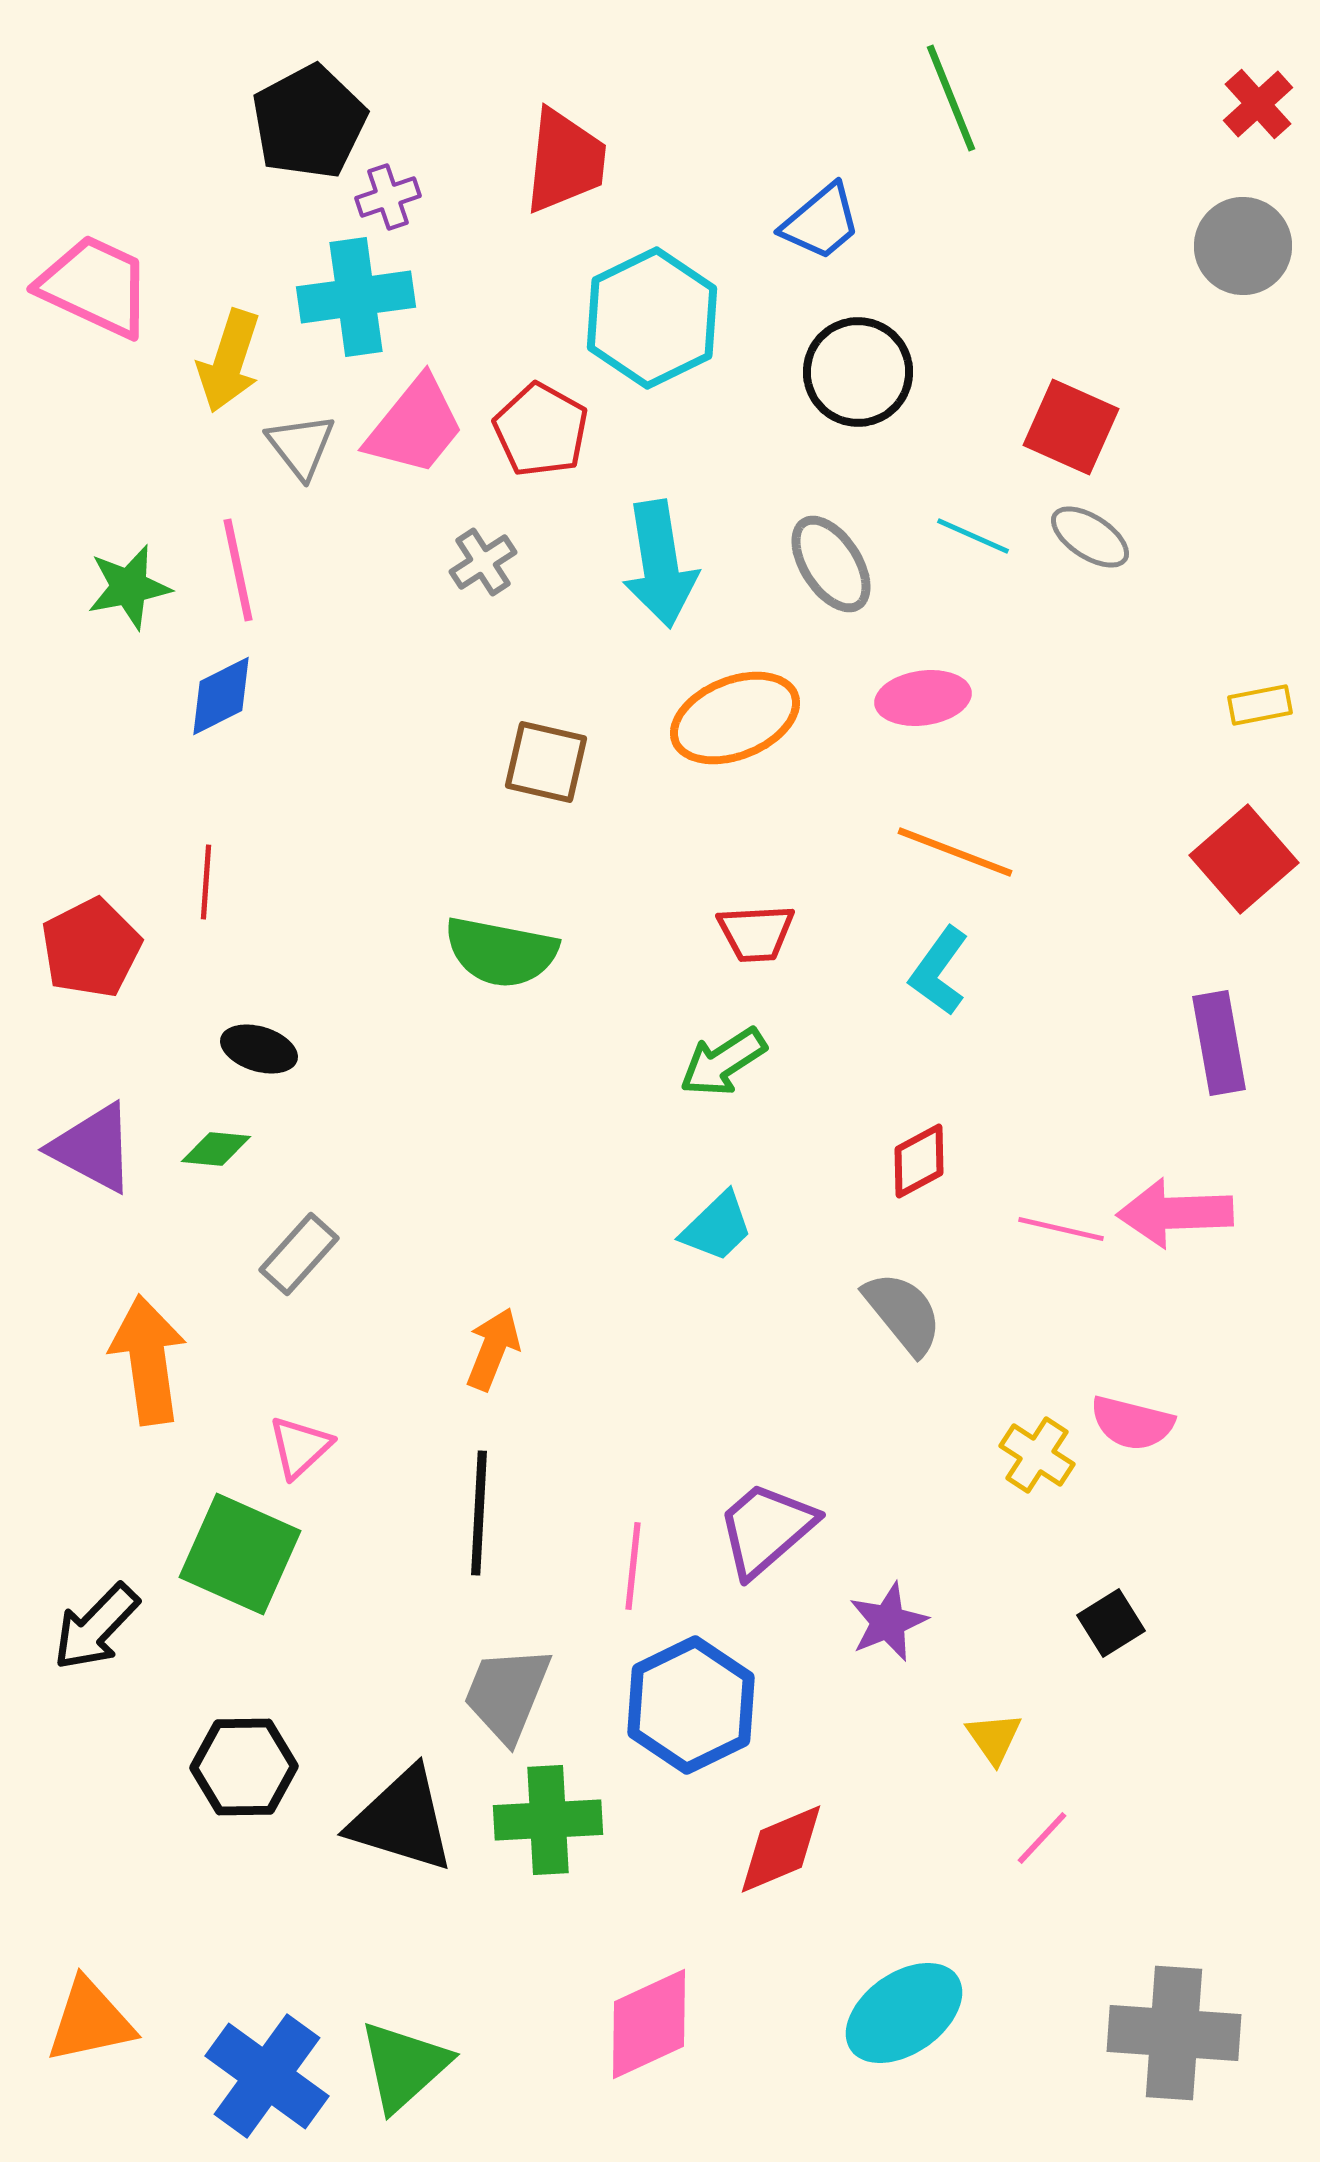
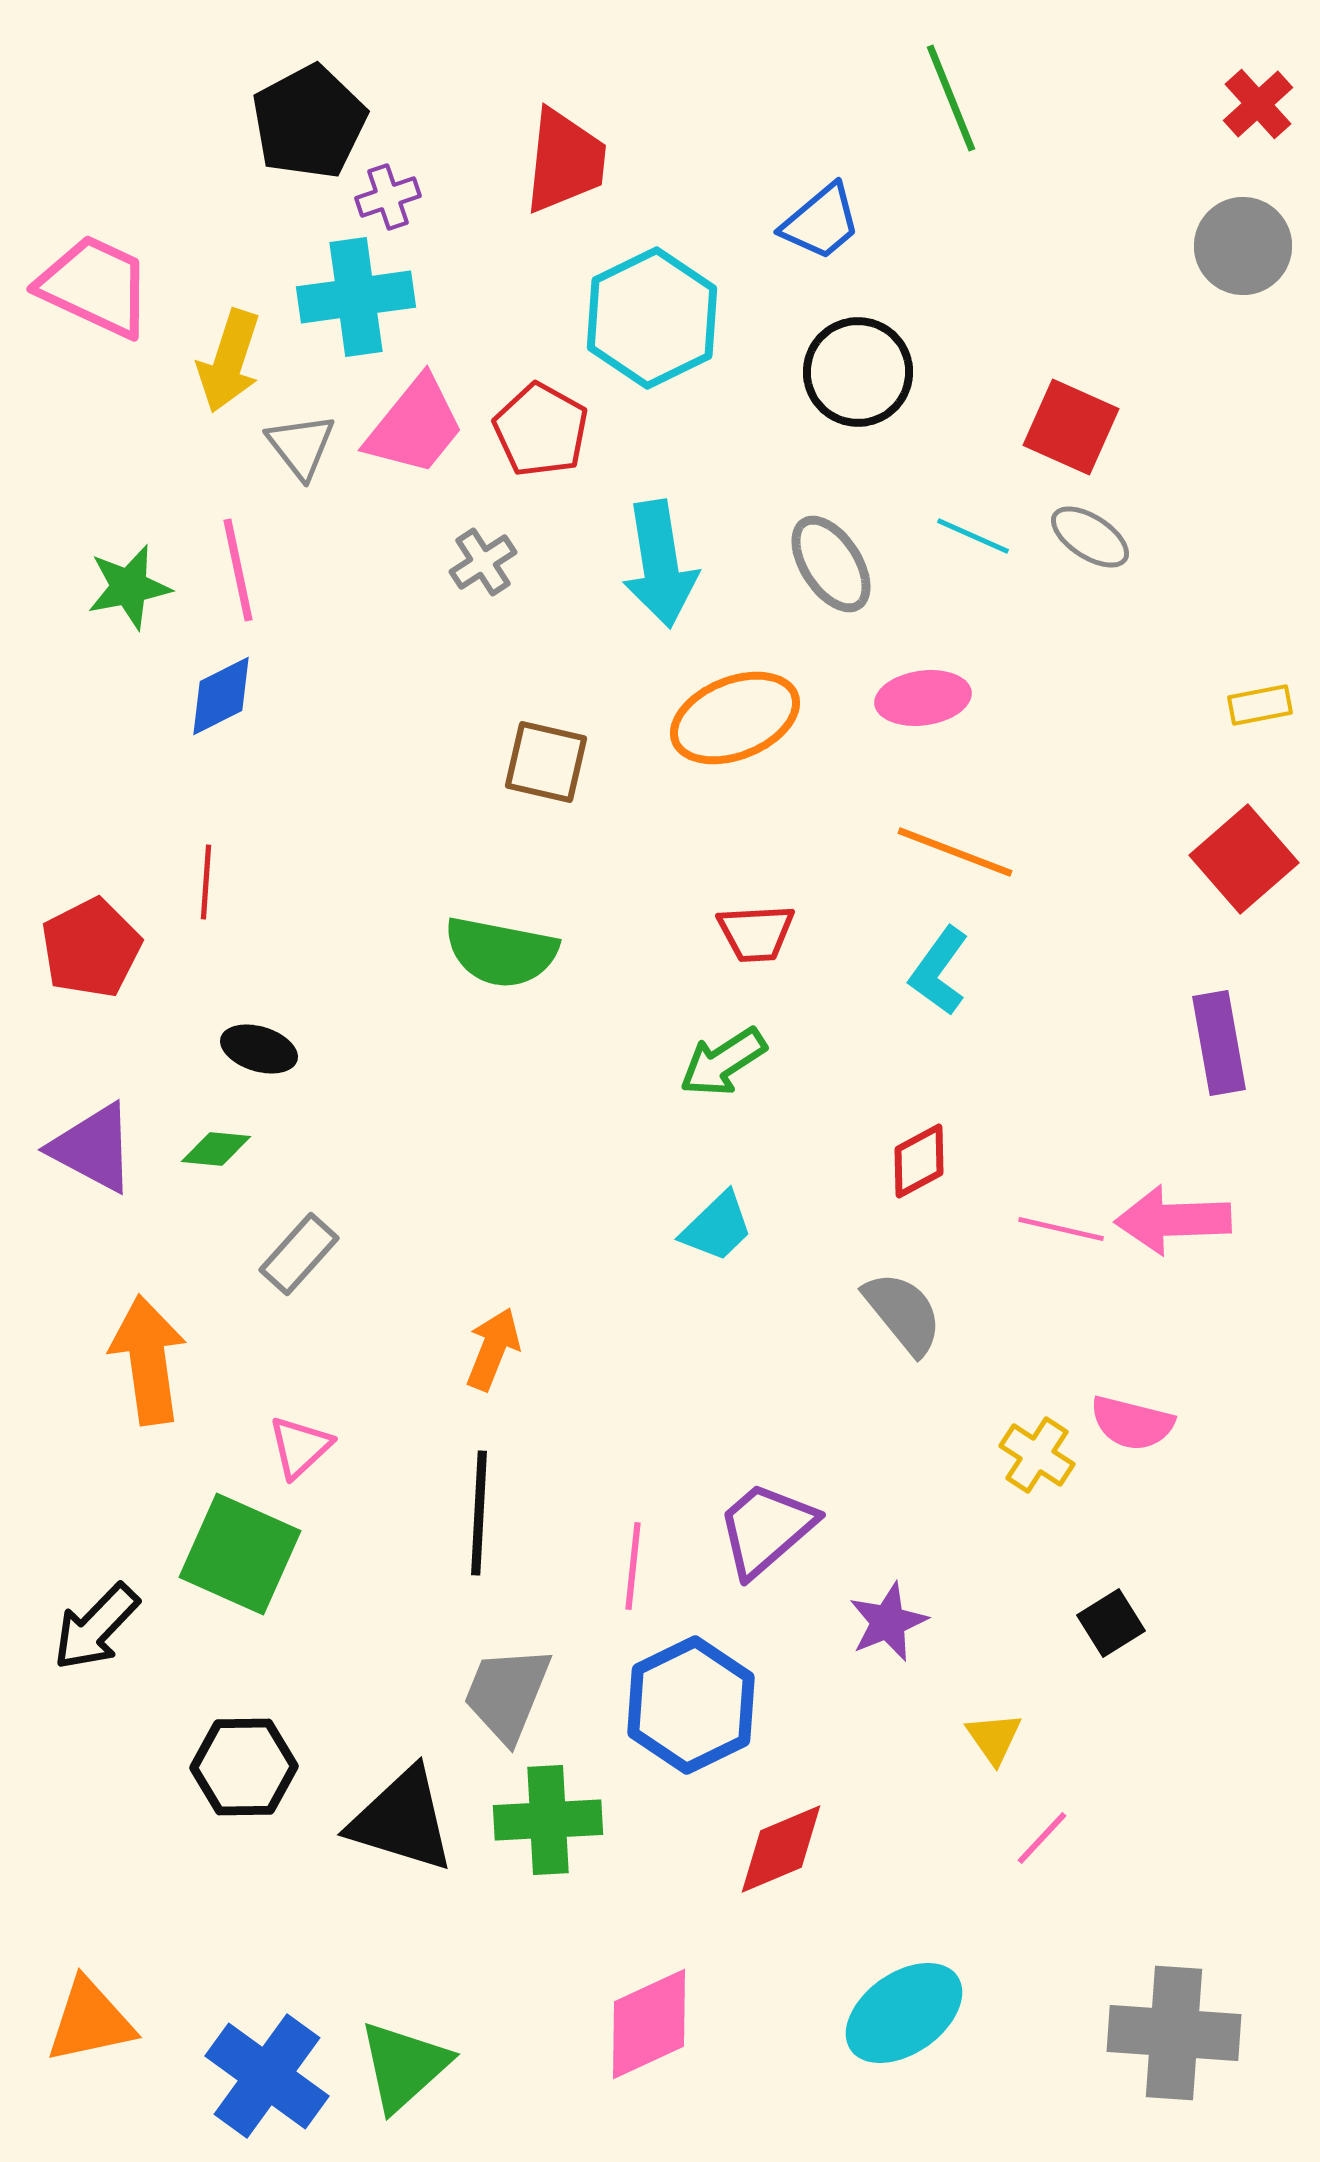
pink arrow at (1175, 1213): moved 2 px left, 7 px down
